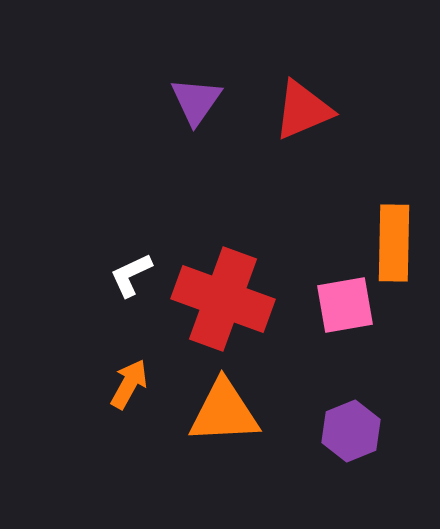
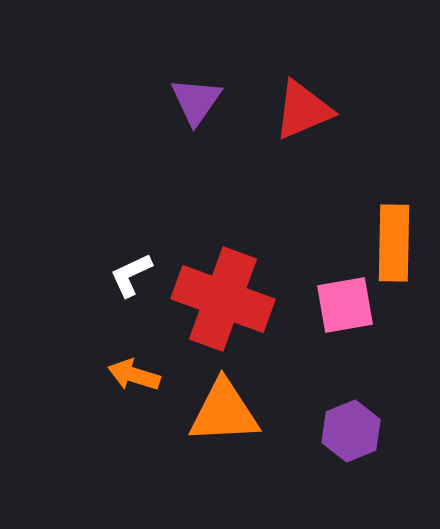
orange arrow: moved 5 px right, 9 px up; rotated 102 degrees counterclockwise
